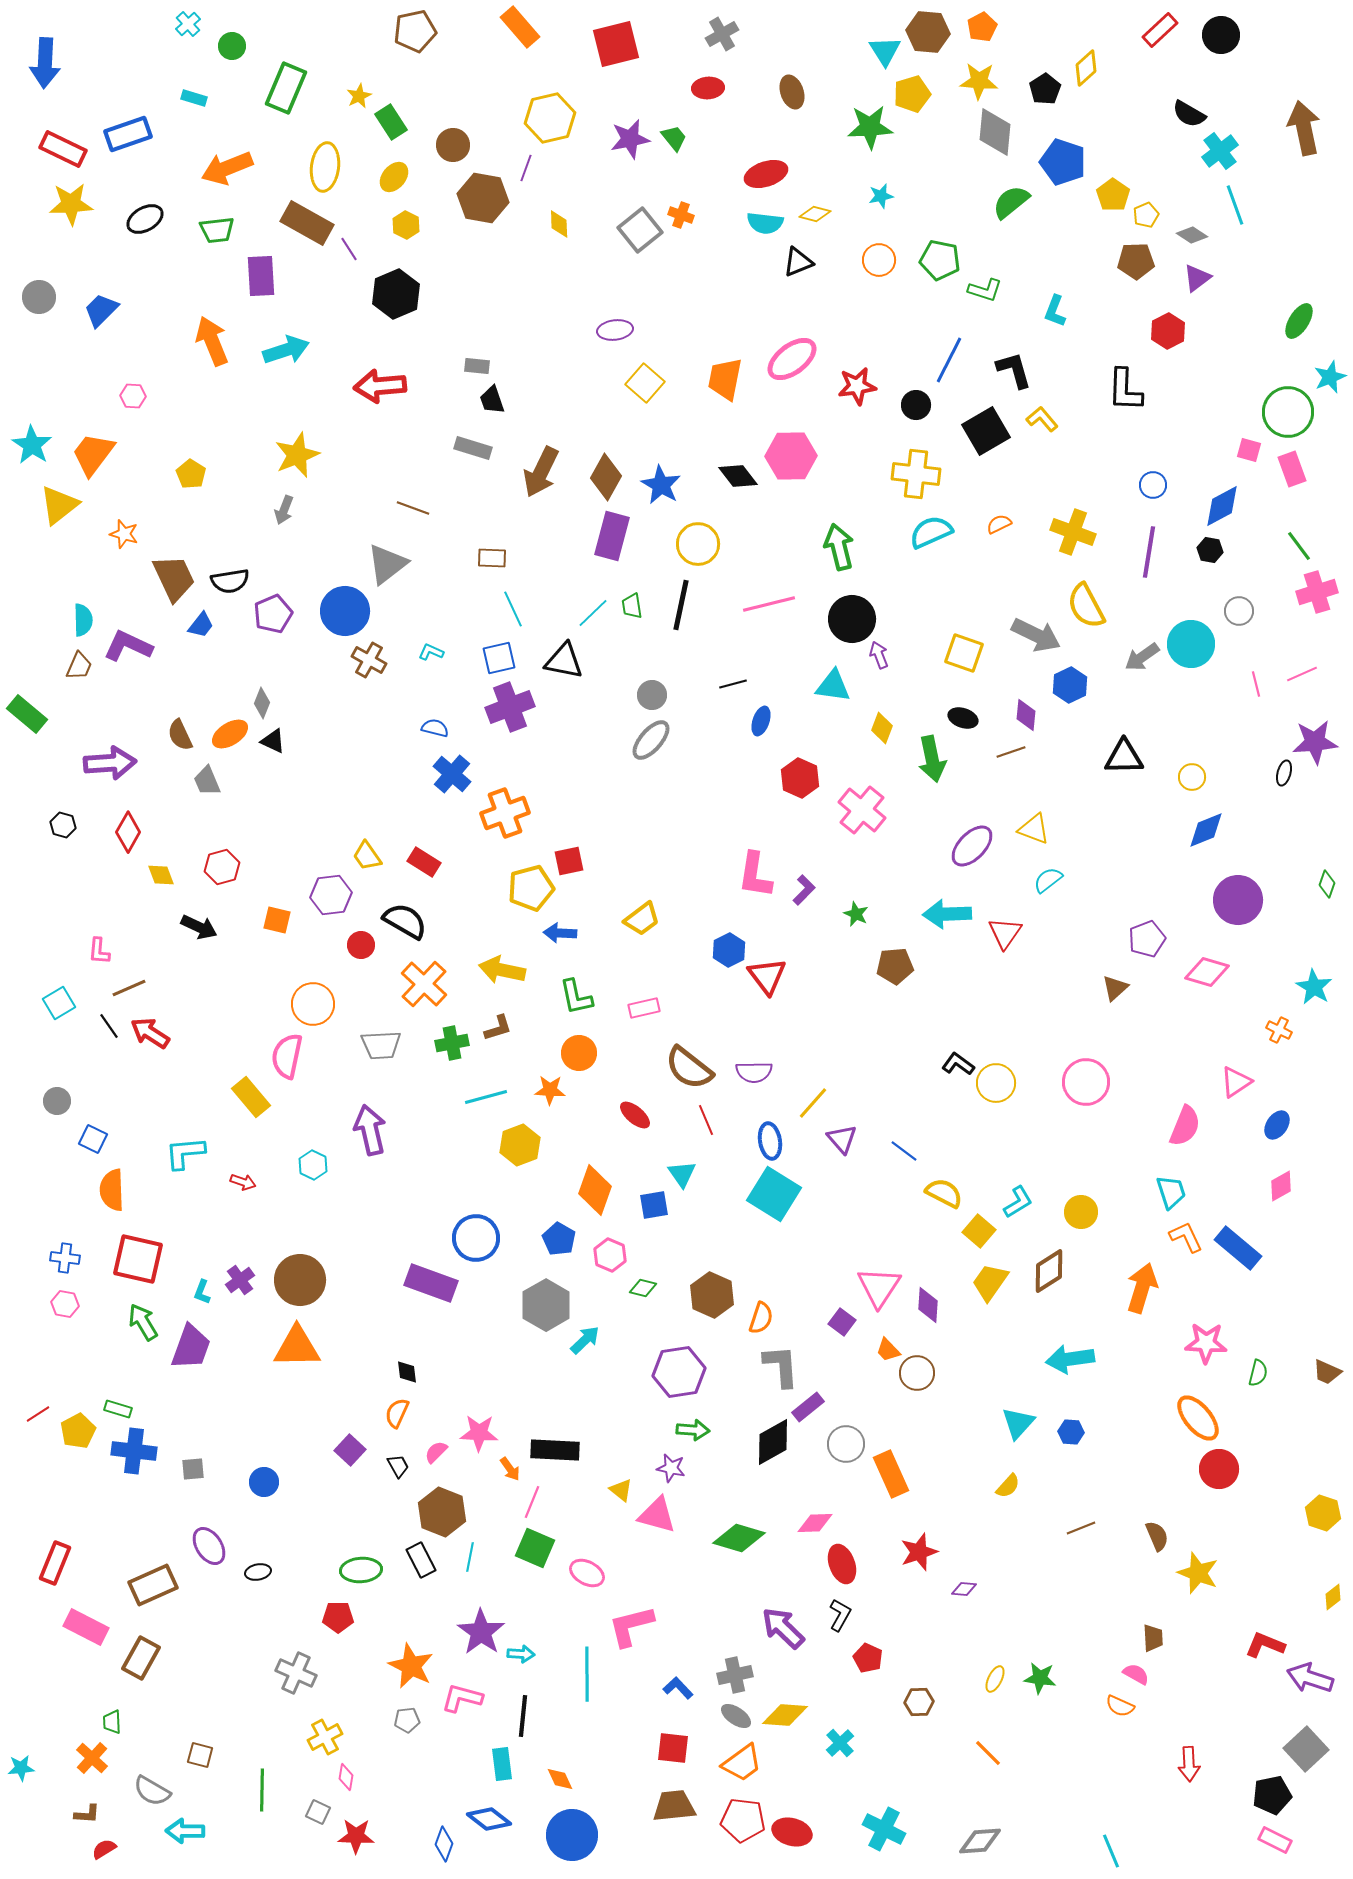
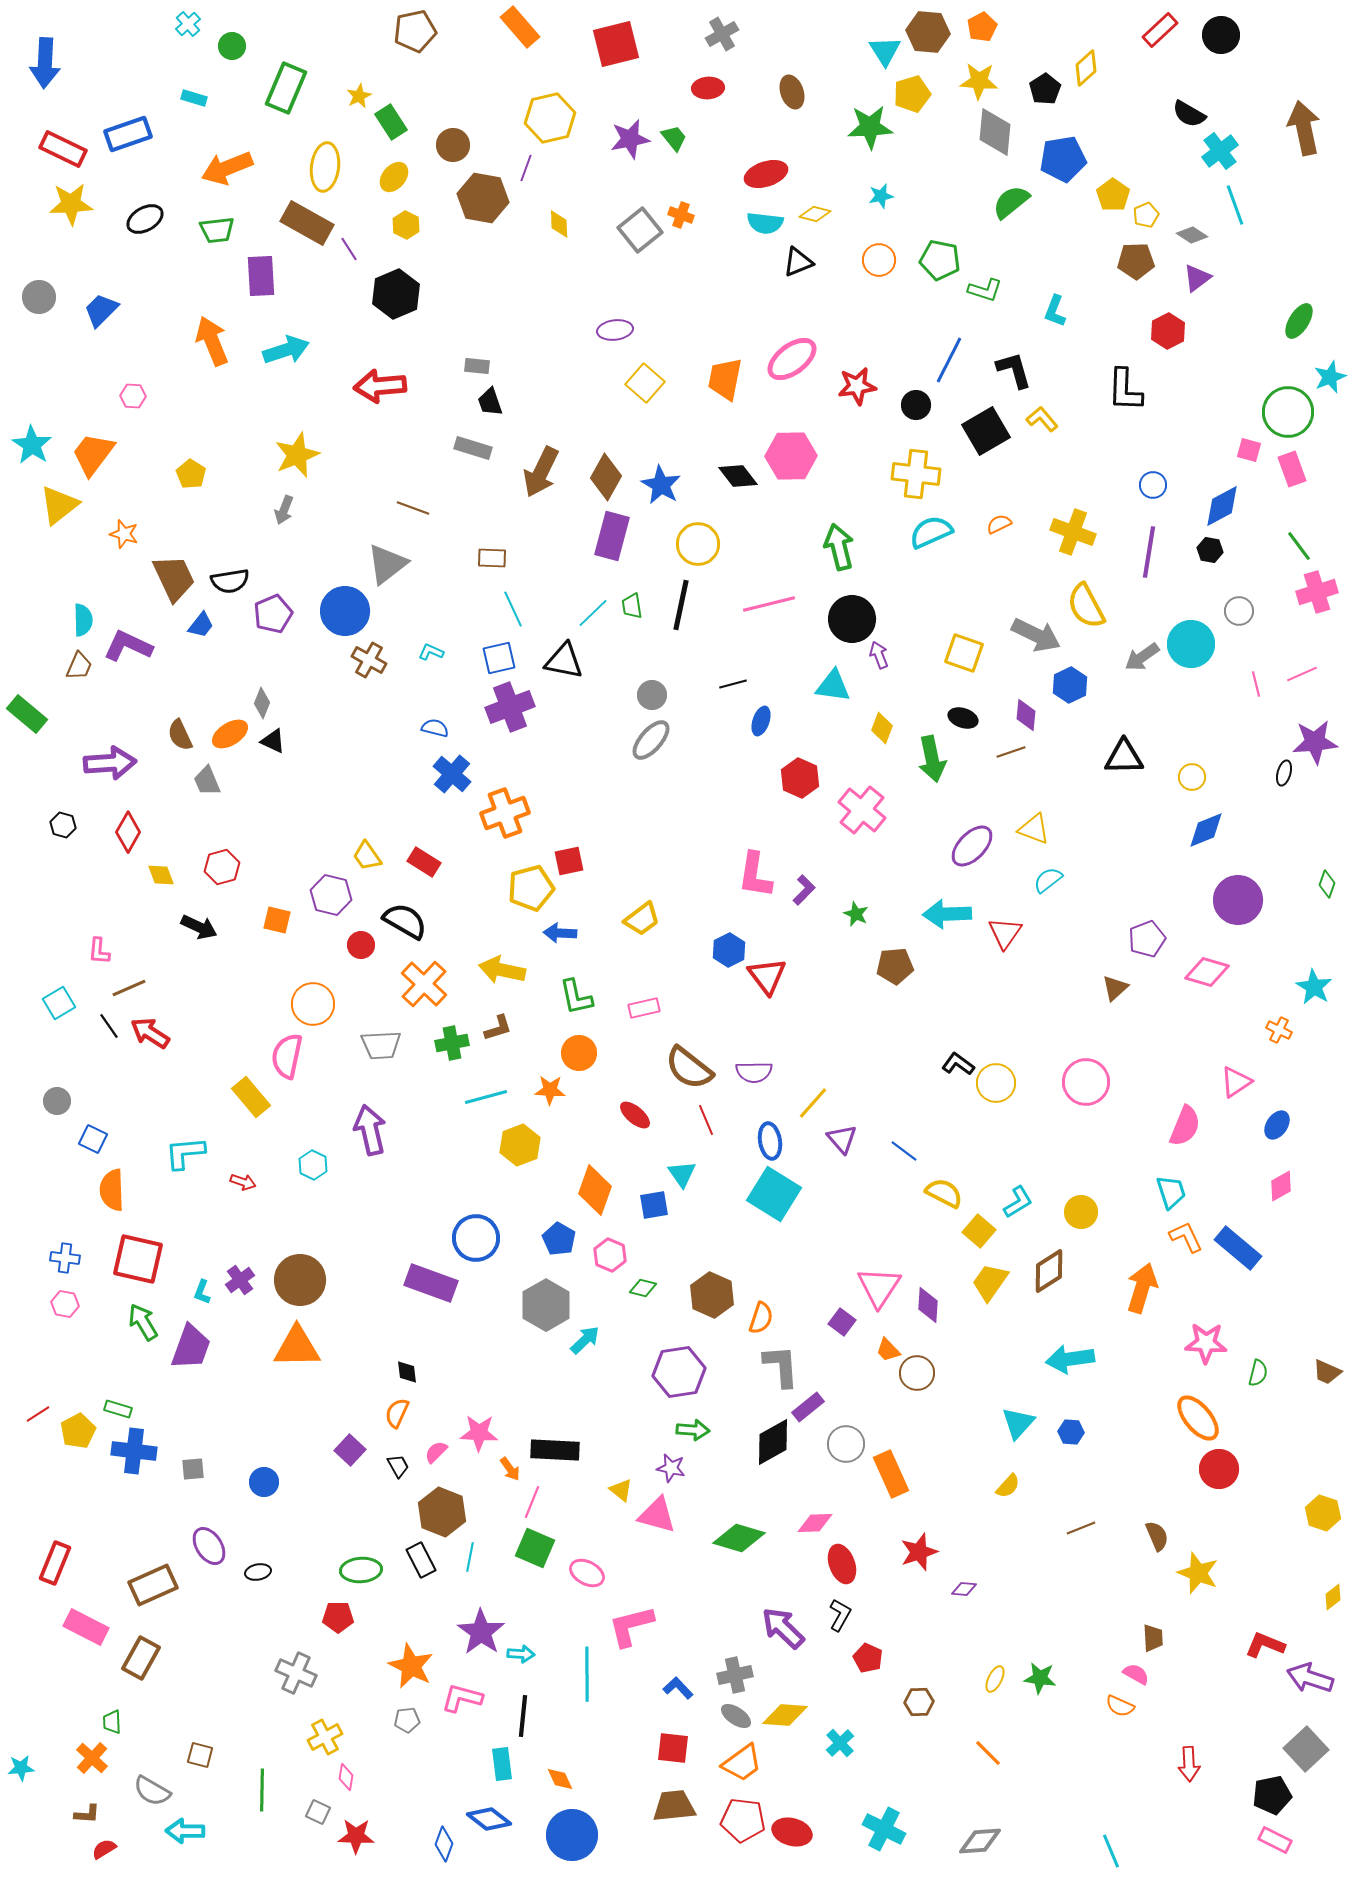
blue pentagon at (1063, 162): moved 3 px up; rotated 27 degrees counterclockwise
black trapezoid at (492, 400): moved 2 px left, 2 px down
purple hexagon at (331, 895): rotated 21 degrees clockwise
